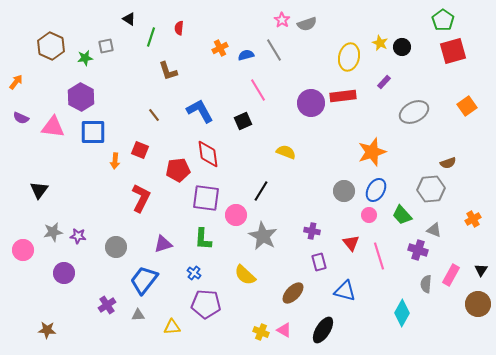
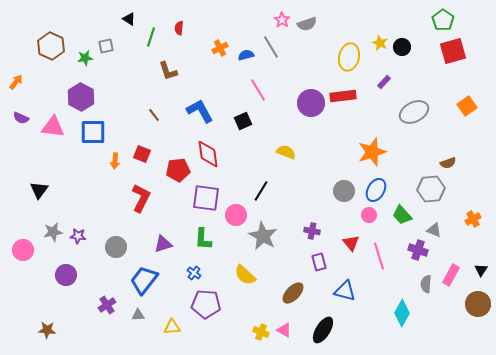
gray line at (274, 50): moved 3 px left, 3 px up
red square at (140, 150): moved 2 px right, 4 px down
purple circle at (64, 273): moved 2 px right, 2 px down
